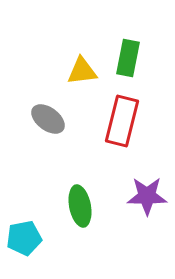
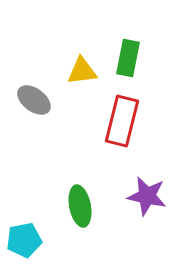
gray ellipse: moved 14 px left, 19 px up
purple star: rotated 12 degrees clockwise
cyan pentagon: moved 2 px down
